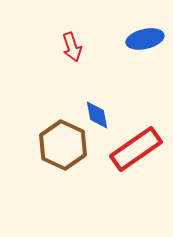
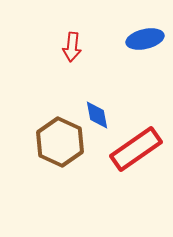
red arrow: rotated 24 degrees clockwise
brown hexagon: moved 3 px left, 3 px up
